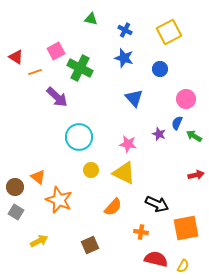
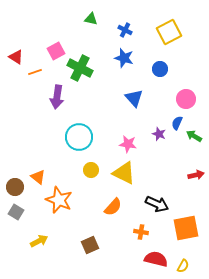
purple arrow: rotated 55 degrees clockwise
